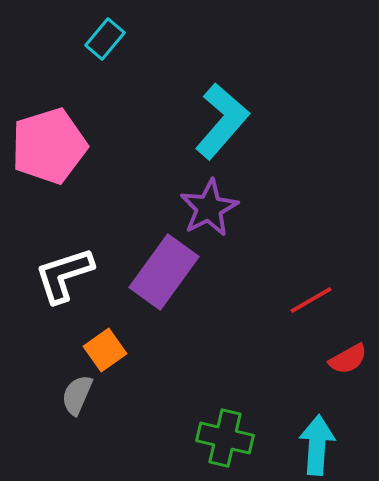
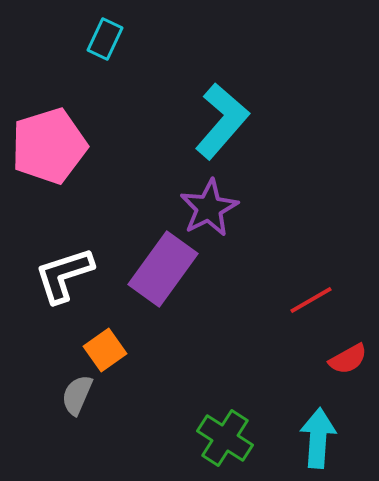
cyan rectangle: rotated 15 degrees counterclockwise
purple rectangle: moved 1 px left, 3 px up
green cross: rotated 20 degrees clockwise
cyan arrow: moved 1 px right, 7 px up
